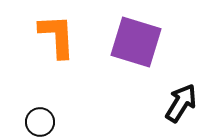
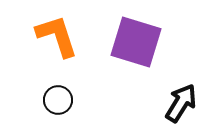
orange L-shape: rotated 15 degrees counterclockwise
black circle: moved 18 px right, 22 px up
